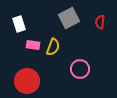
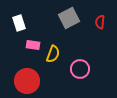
white rectangle: moved 1 px up
yellow semicircle: moved 7 px down
